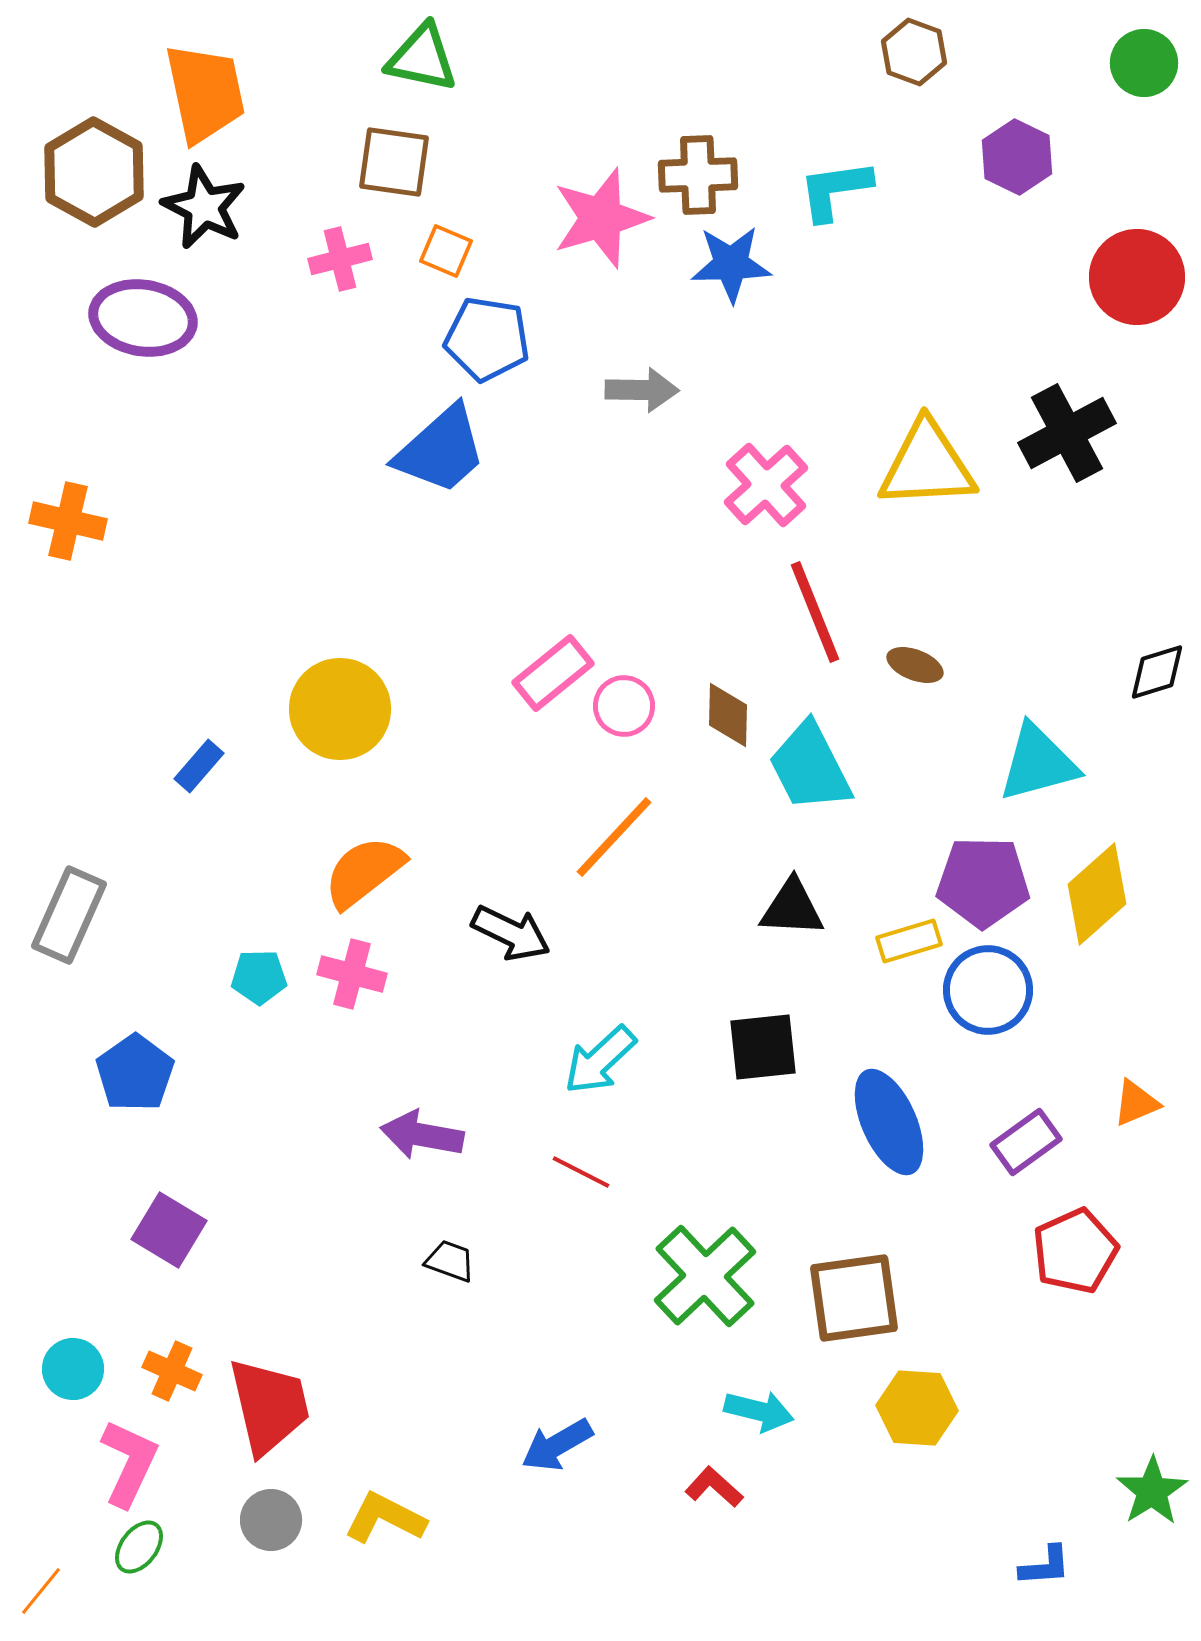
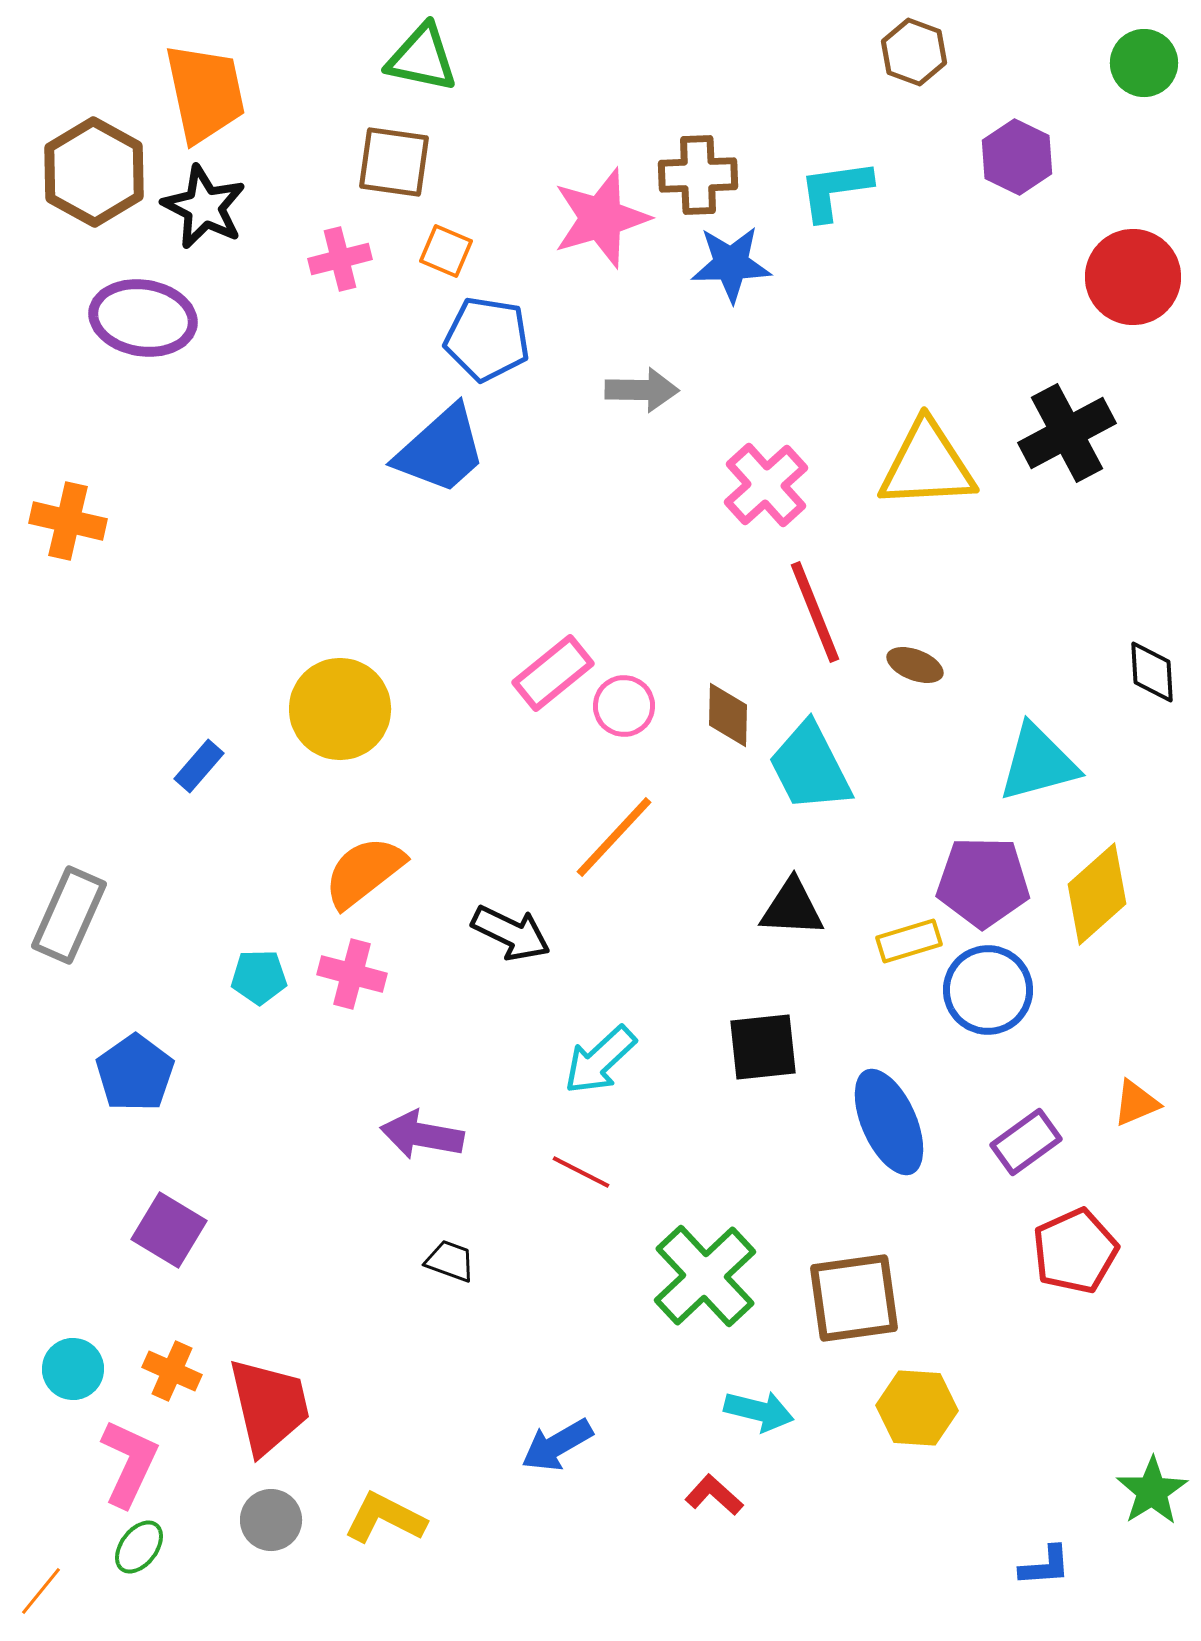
red circle at (1137, 277): moved 4 px left
black diamond at (1157, 672): moved 5 px left; rotated 76 degrees counterclockwise
red L-shape at (714, 1487): moved 8 px down
